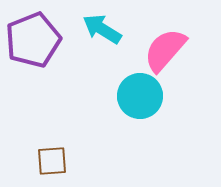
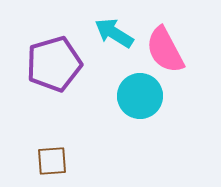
cyan arrow: moved 12 px right, 4 px down
purple pentagon: moved 21 px right, 24 px down; rotated 6 degrees clockwise
pink semicircle: rotated 69 degrees counterclockwise
